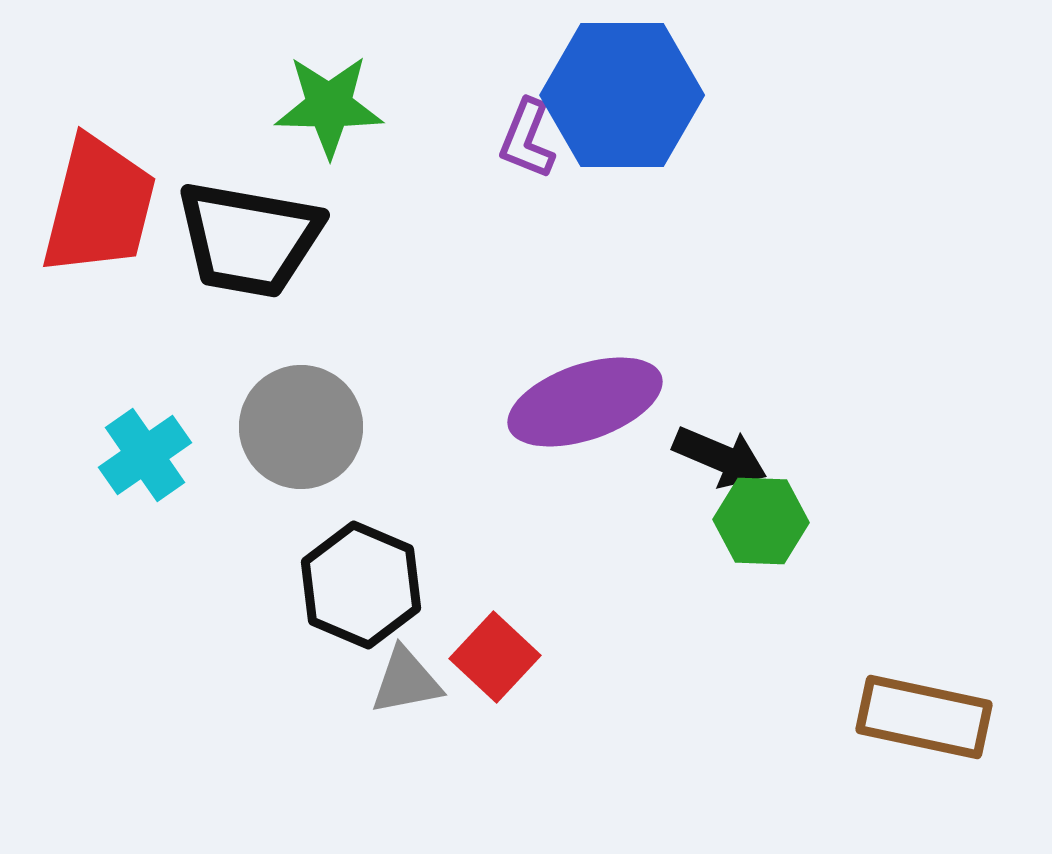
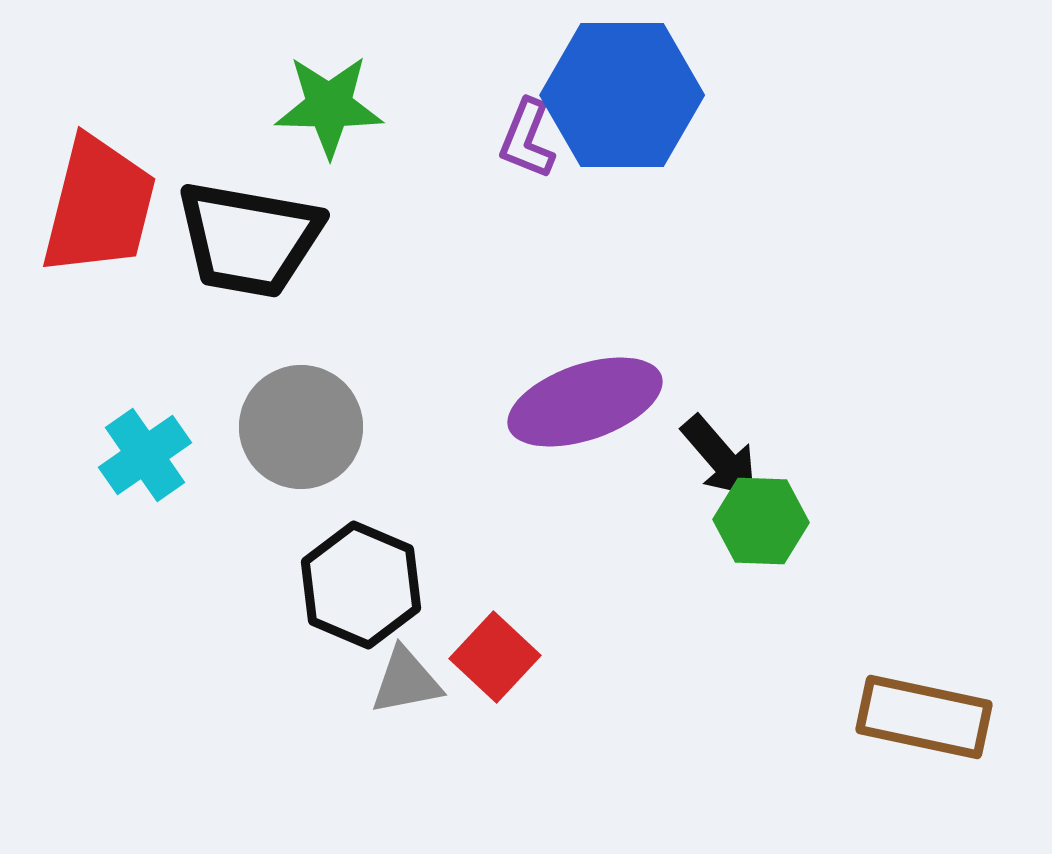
black arrow: rotated 26 degrees clockwise
